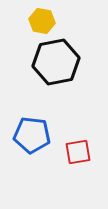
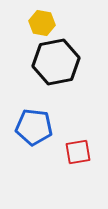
yellow hexagon: moved 2 px down
blue pentagon: moved 2 px right, 8 px up
